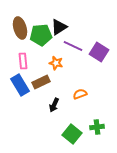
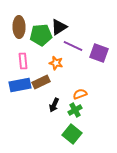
brown ellipse: moved 1 px left, 1 px up; rotated 15 degrees clockwise
purple square: moved 1 px down; rotated 12 degrees counterclockwise
blue rectangle: rotated 70 degrees counterclockwise
green cross: moved 22 px left, 17 px up; rotated 24 degrees counterclockwise
